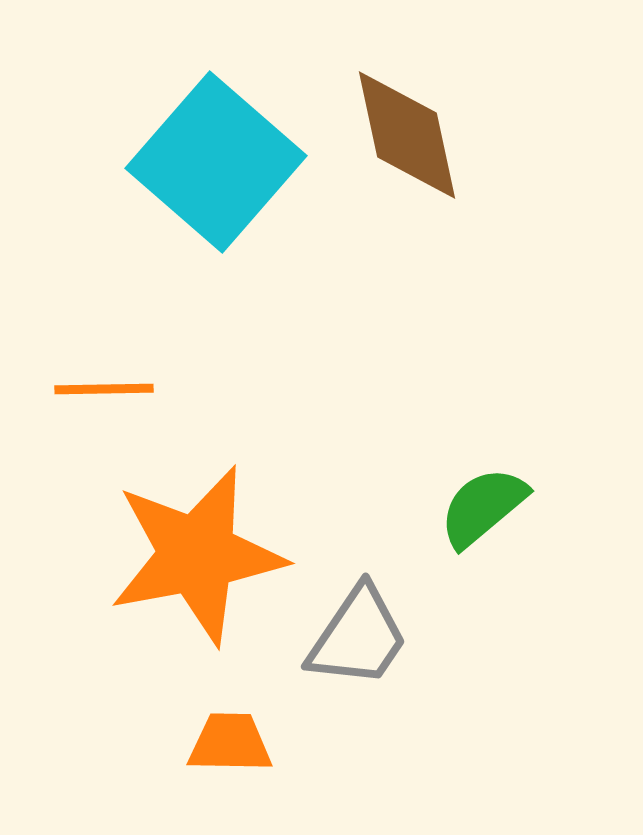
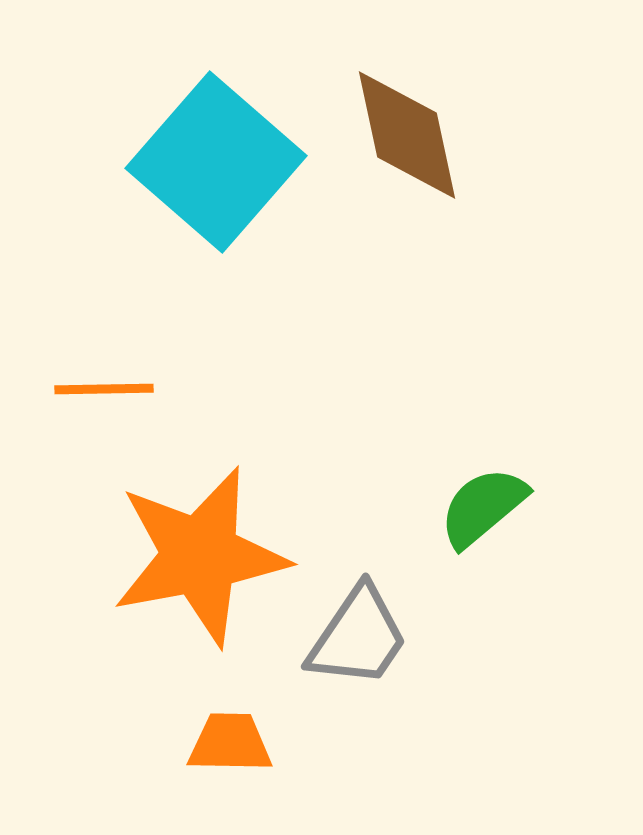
orange star: moved 3 px right, 1 px down
